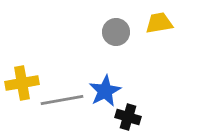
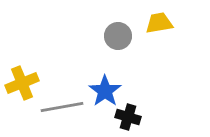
gray circle: moved 2 px right, 4 px down
yellow cross: rotated 12 degrees counterclockwise
blue star: rotated 8 degrees counterclockwise
gray line: moved 7 px down
